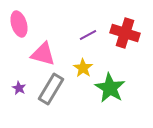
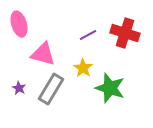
green star: rotated 12 degrees counterclockwise
